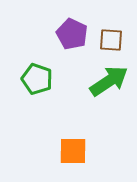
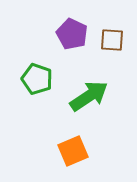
brown square: moved 1 px right
green arrow: moved 20 px left, 15 px down
orange square: rotated 24 degrees counterclockwise
